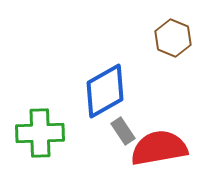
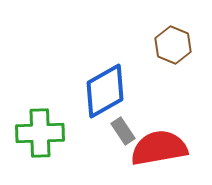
brown hexagon: moved 7 px down
